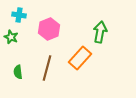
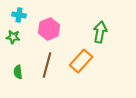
green star: moved 2 px right; rotated 16 degrees counterclockwise
orange rectangle: moved 1 px right, 3 px down
brown line: moved 3 px up
